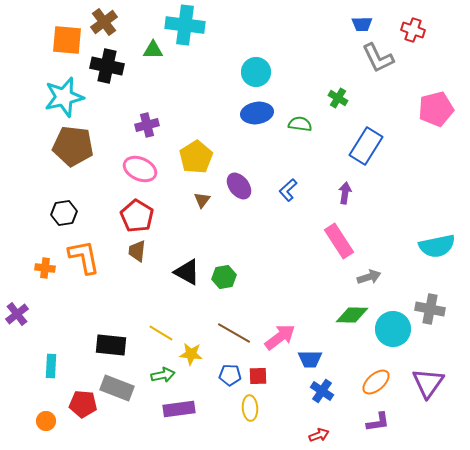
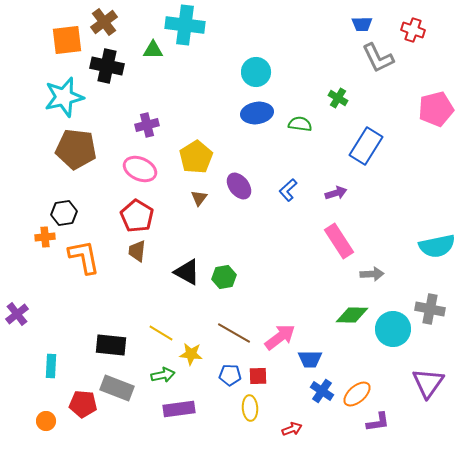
orange square at (67, 40): rotated 12 degrees counterclockwise
brown pentagon at (73, 146): moved 3 px right, 3 px down
purple arrow at (345, 193): moved 9 px left; rotated 65 degrees clockwise
brown triangle at (202, 200): moved 3 px left, 2 px up
orange cross at (45, 268): moved 31 px up; rotated 12 degrees counterclockwise
gray arrow at (369, 277): moved 3 px right, 3 px up; rotated 15 degrees clockwise
orange ellipse at (376, 382): moved 19 px left, 12 px down
red arrow at (319, 435): moved 27 px left, 6 px up
